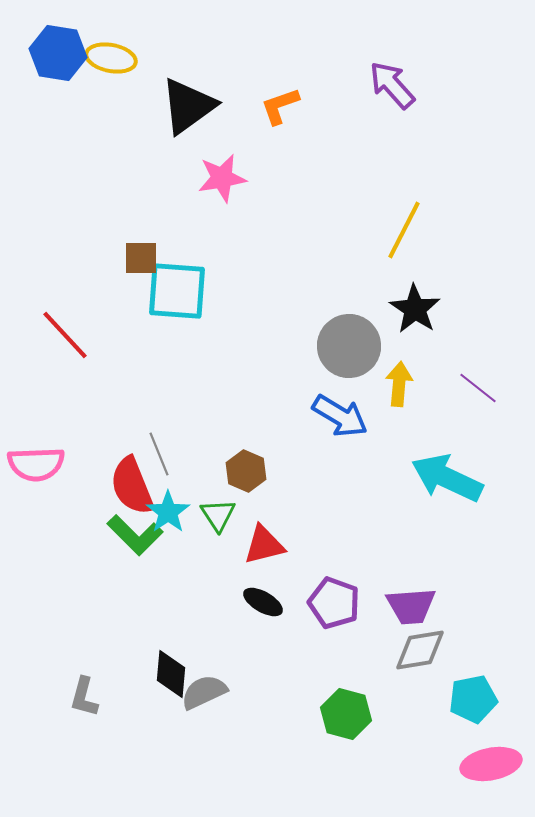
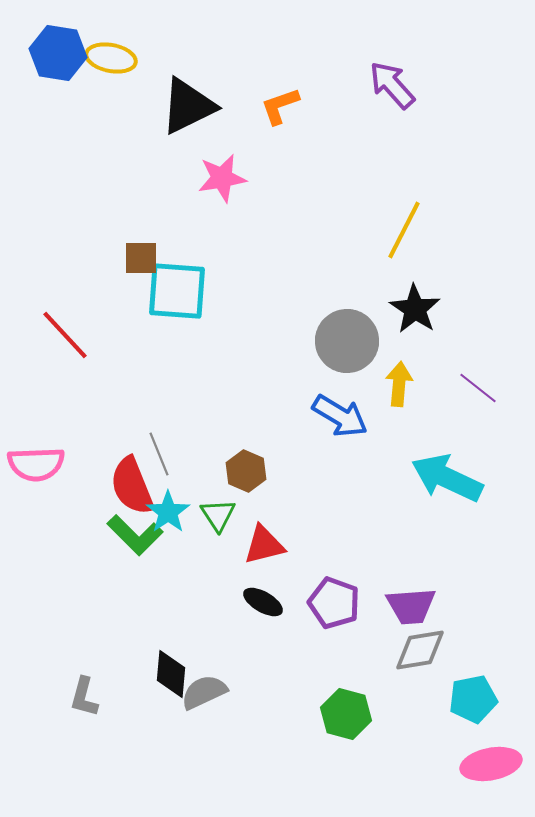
black triangle: rotated 10 degrees clockwise
gray circle: moved 2 px left, 5 px up
